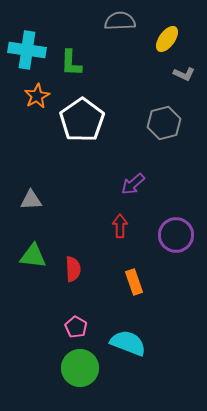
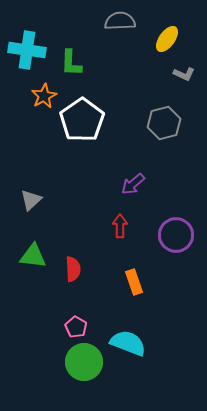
orange star: moved 7 px right
gray triangle: rotated 40 degrees counterclockwise
green circle: moved 4 px right, 6 px up
